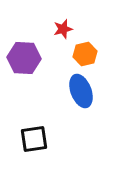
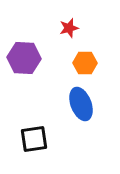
red star: moved 6 px right, 1 px up
orange hexagon: moved 9 px down; rotated 15 degrees clockwise
blue ellipse: moved 13 px down
